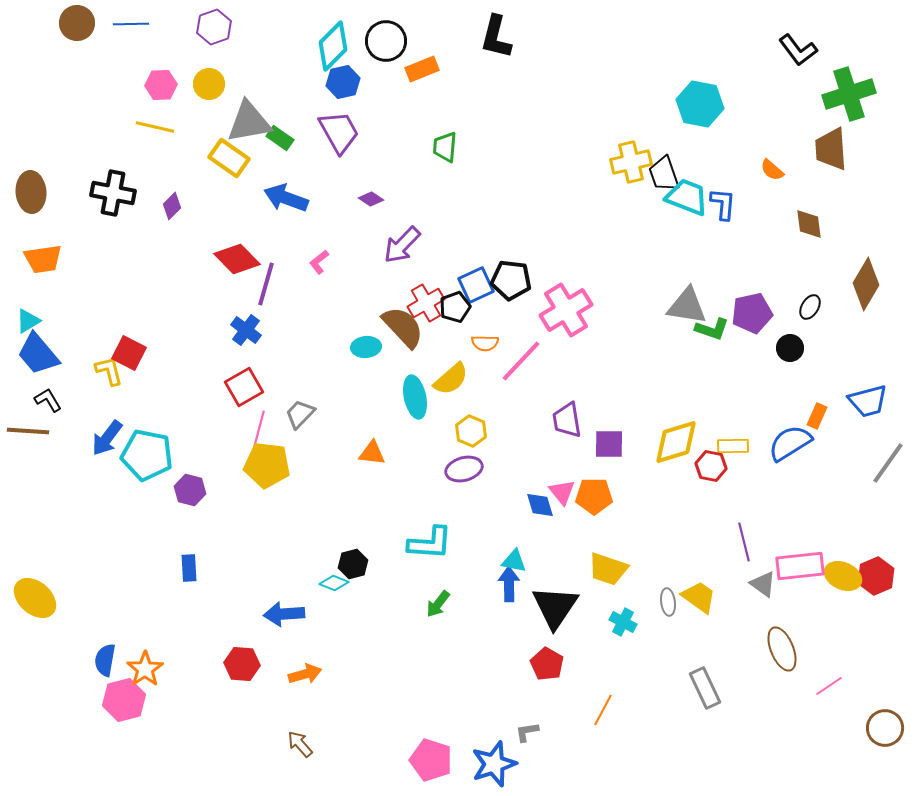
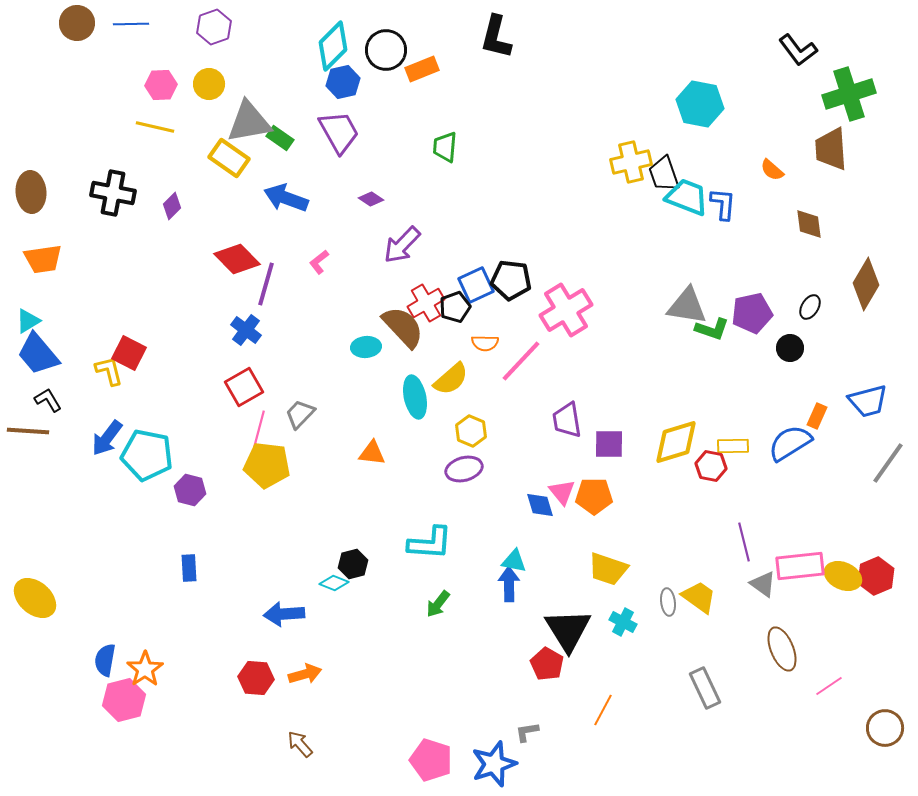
black circle at (386, 41): moved 9 px down
black triangle at (555, 607): moved 13 px right, 23 px down; rotated 6 degrees counterclockwise
red hexagon at (242, 664): moved 14 px right, 14 px down
